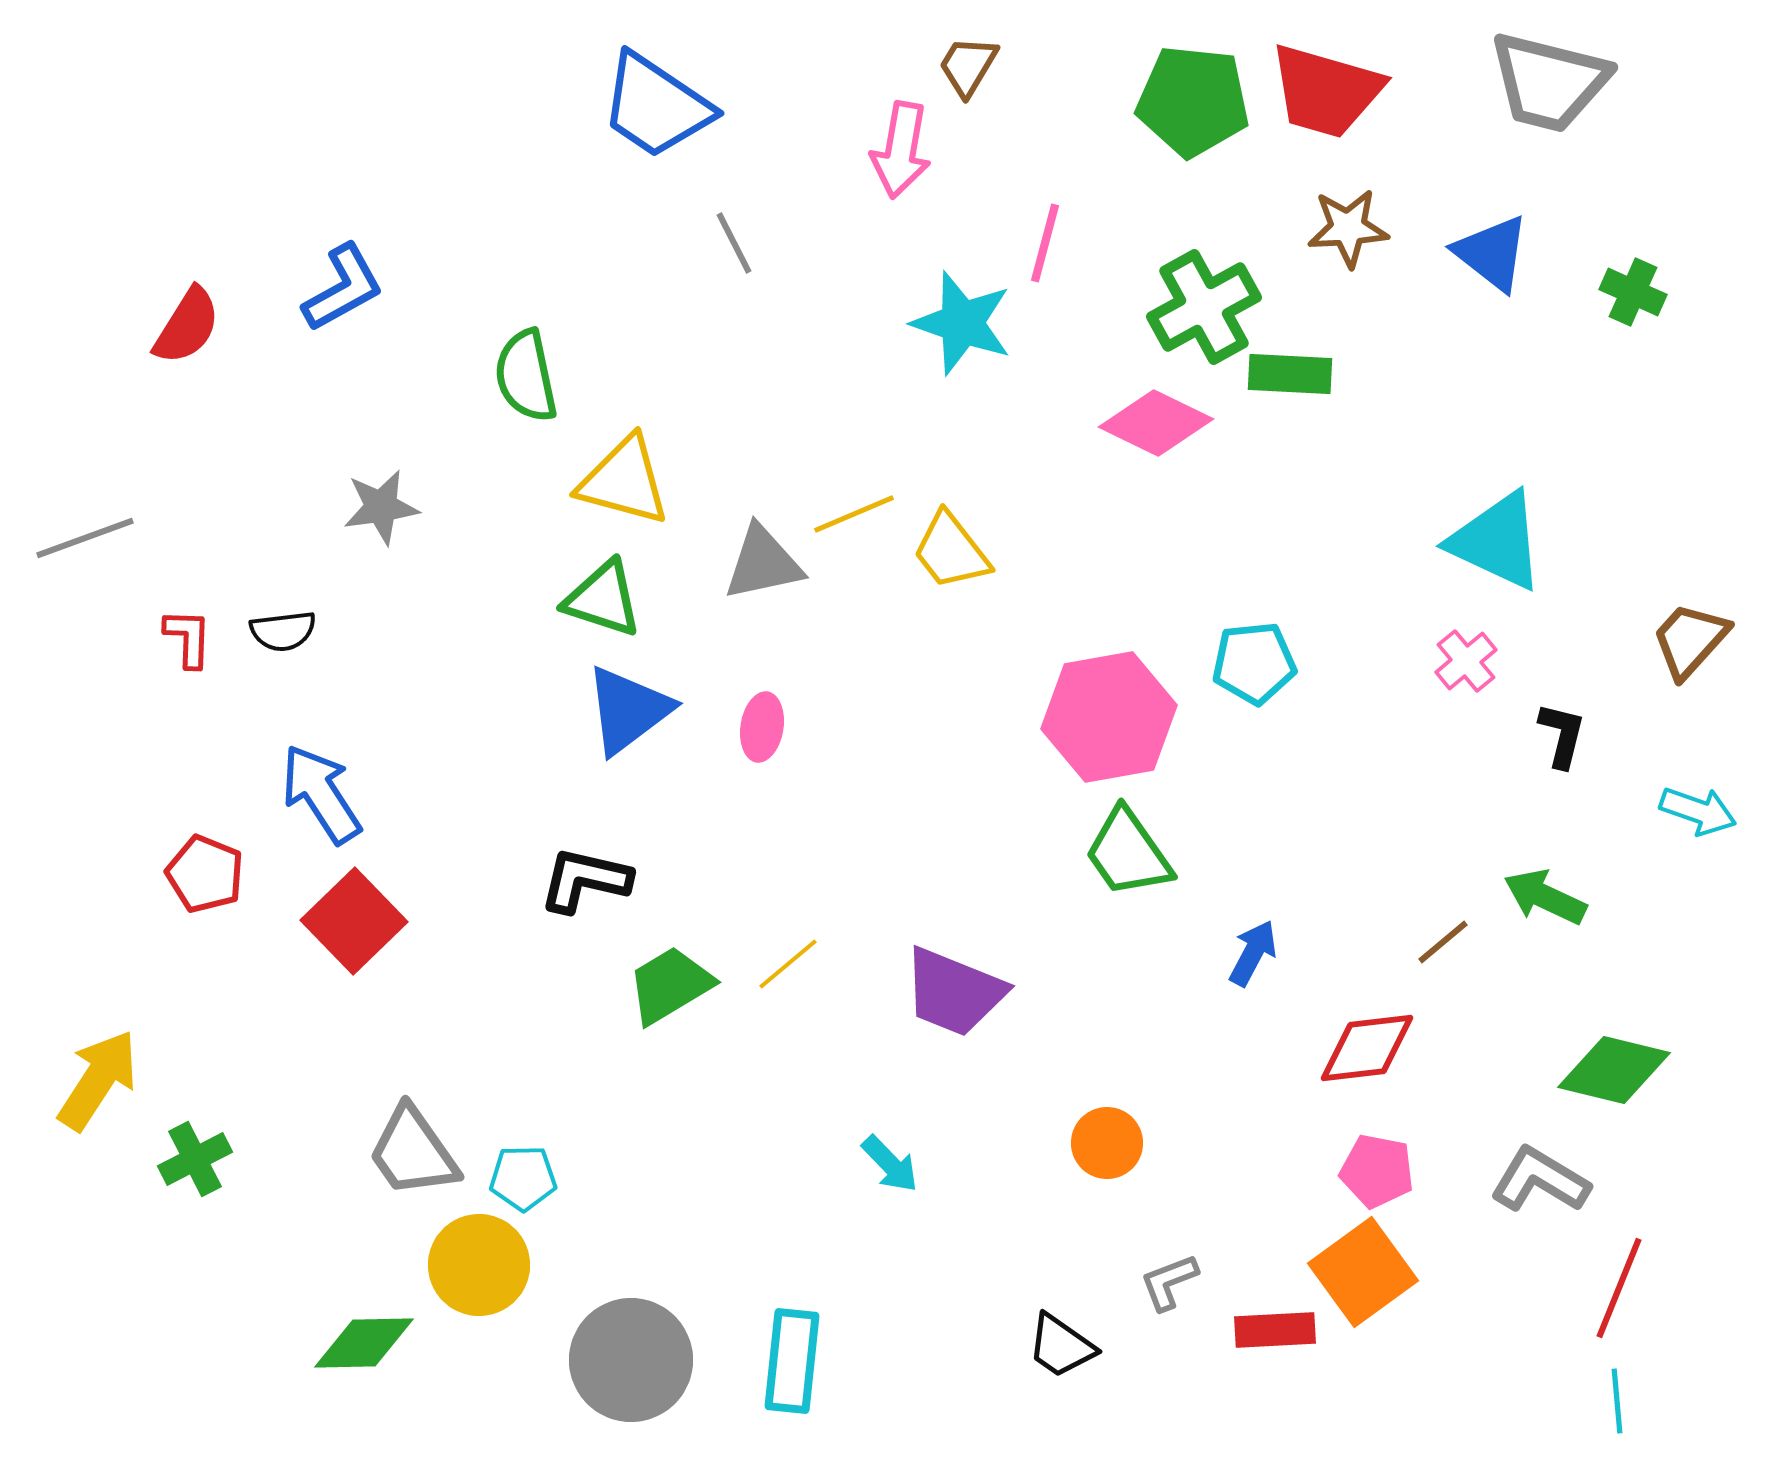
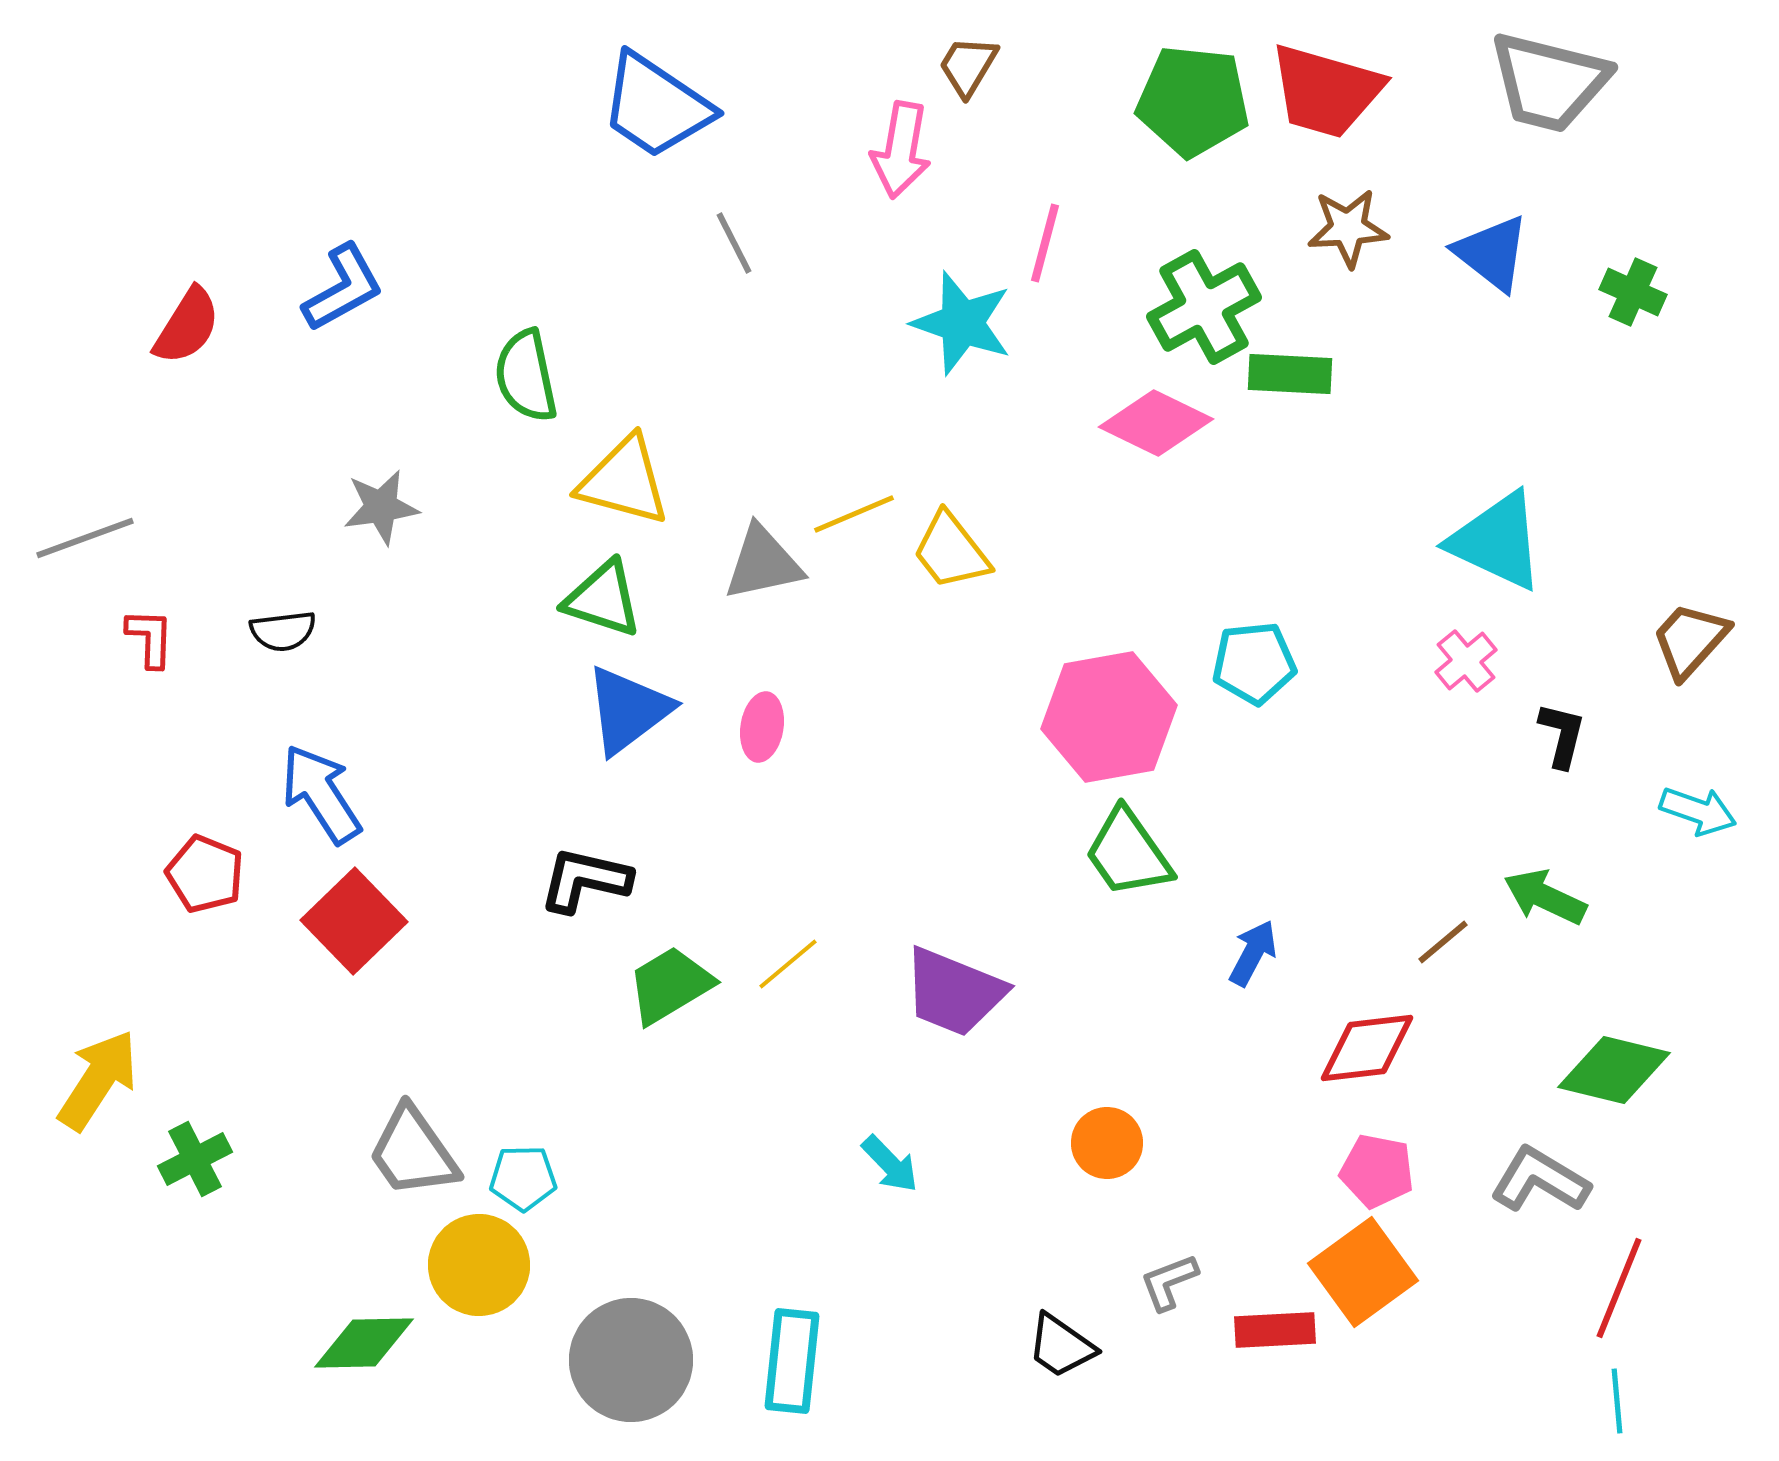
red L-shape at (188, 638): moved 38 px left
